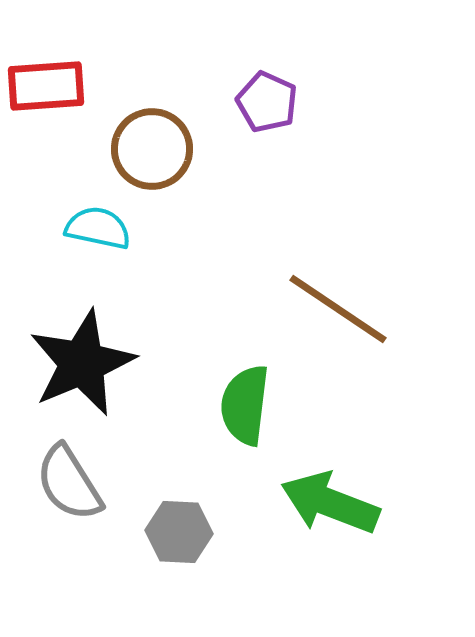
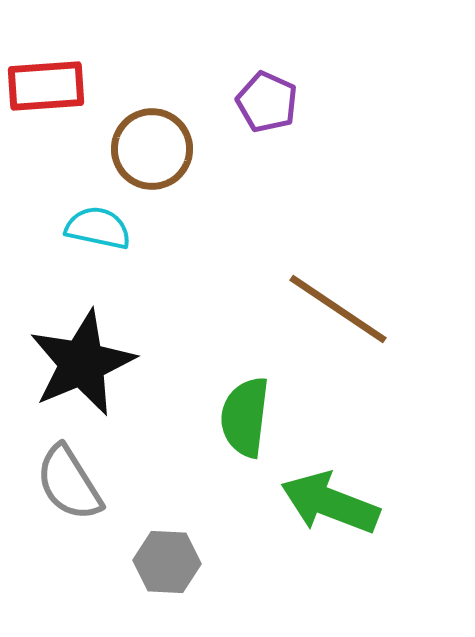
green semicircle: moved 12 px down
gray hexagon: moved 12 px left, 30 px down
